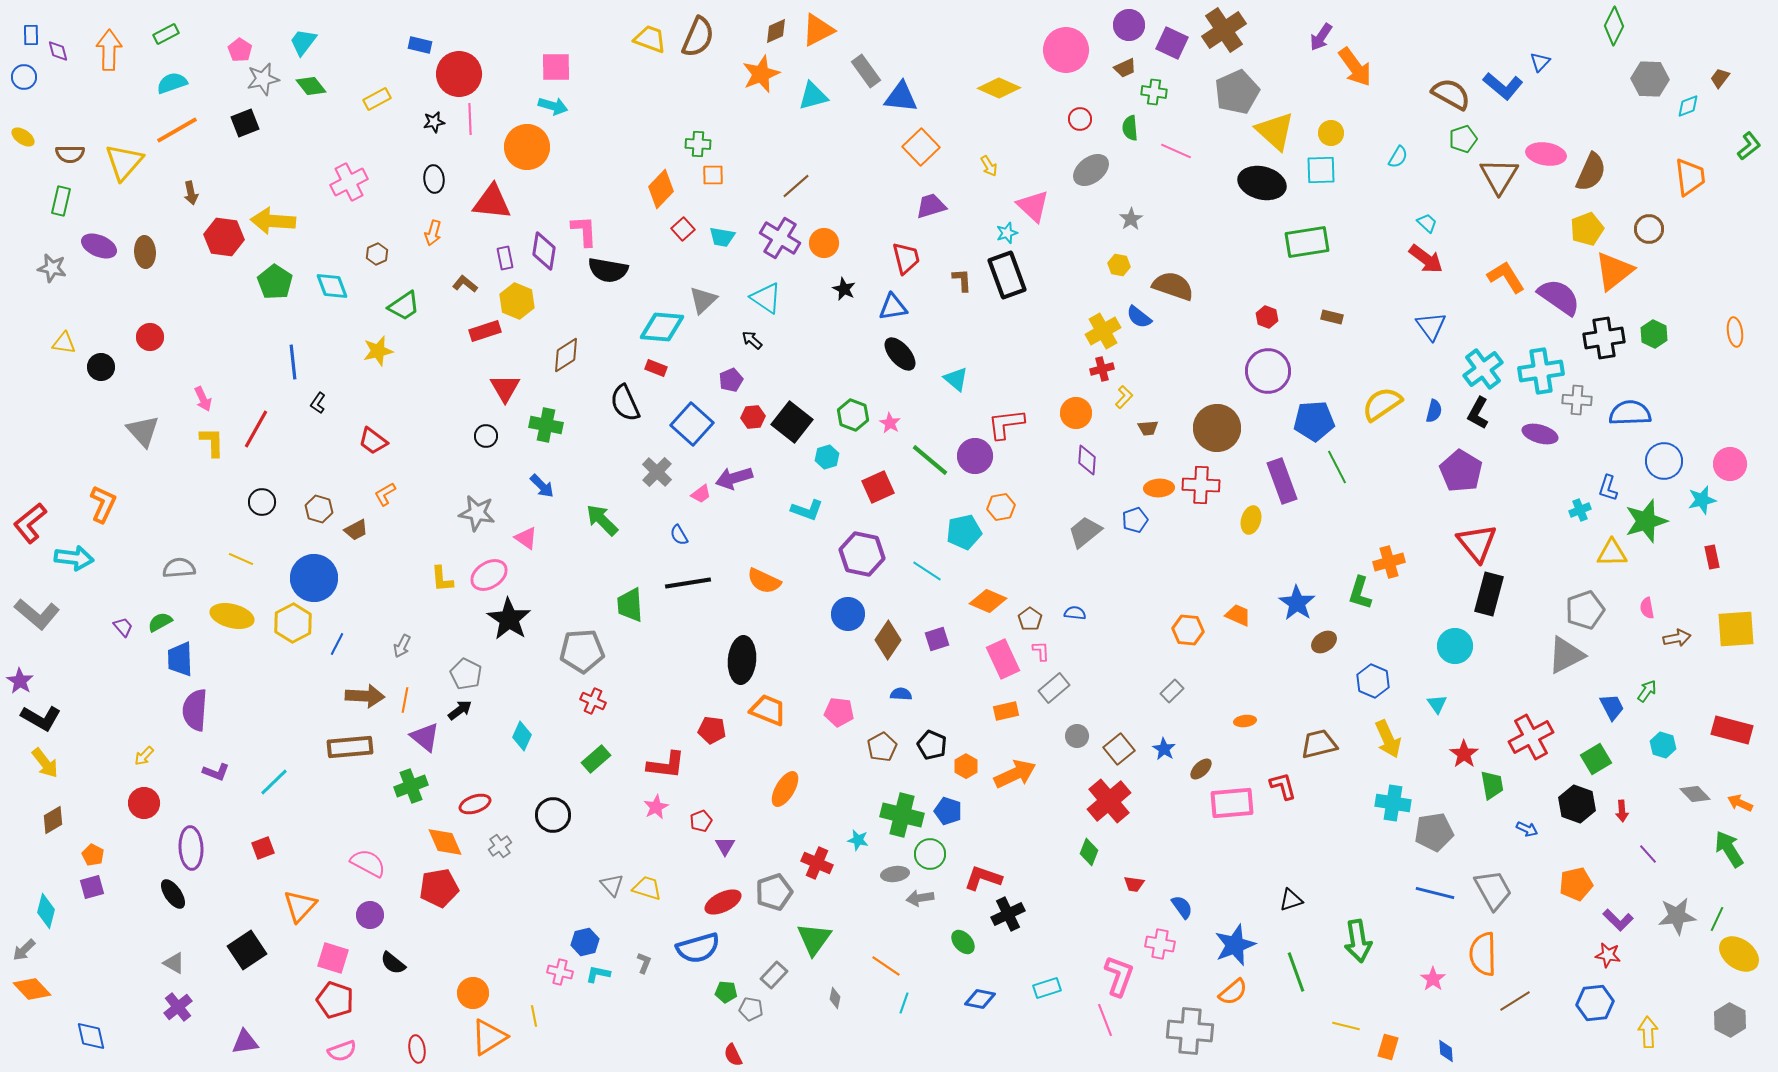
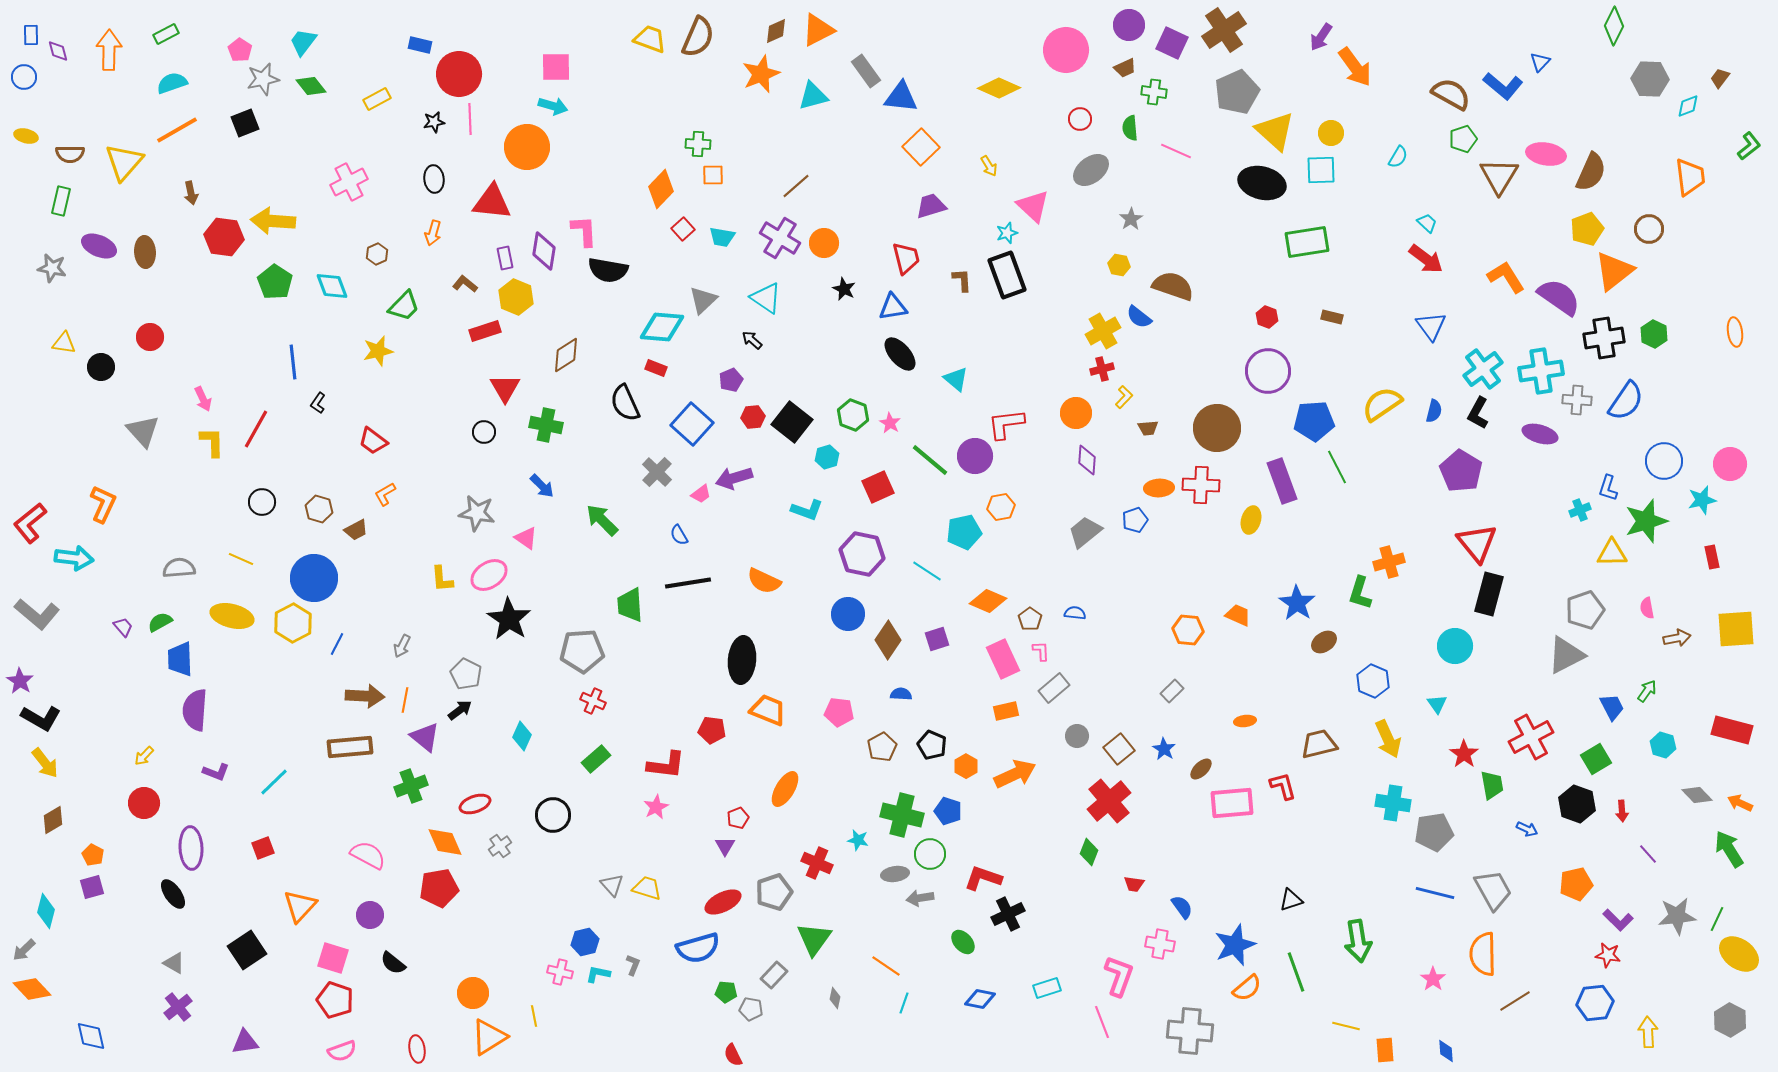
yellow ellipse at (23, 137): moved 3 px right, 1 px up; rotated 20 degrees counterclockwise
yellow hexagon at (517, 301): moved 1 px left, 4 px up
green trapezoid at (404, 306): rotated 12 degrees counterclockwise
blue semicircle at (1630, 413): moved 4 px left, 12 px up; rotated 126 degrees clockwise
black circle at (486, 436): moved 2 px left, 4 px up
gray diamond at (1695, 794): moved 2 px right, 1 px down
red pentagon at (701, 821): moved 37 px right, 3 px up
pink semicircle at (368, 863): moved 8 px up
gray L-shape at (644, 963): moved 11 px left, 2 px down
orange semicircle at (1233, 992): moved 14 px right, 4 px up
pink line at (1105, 1020): moved 3 px left, 2 px down
orange rectangle at (1388, 1047): moved 3 px left, 3 px down; rotated 20 degrees counterclockwise
